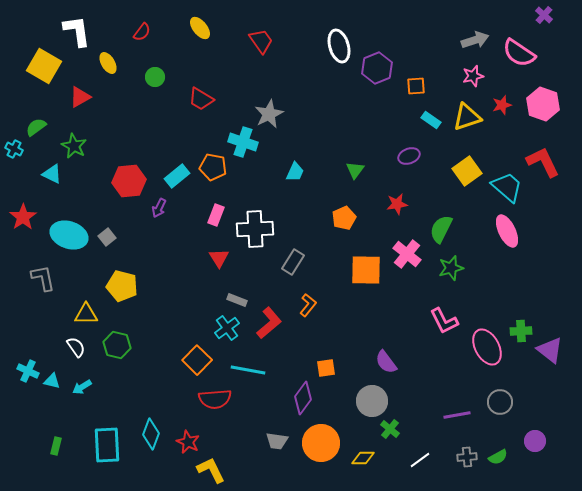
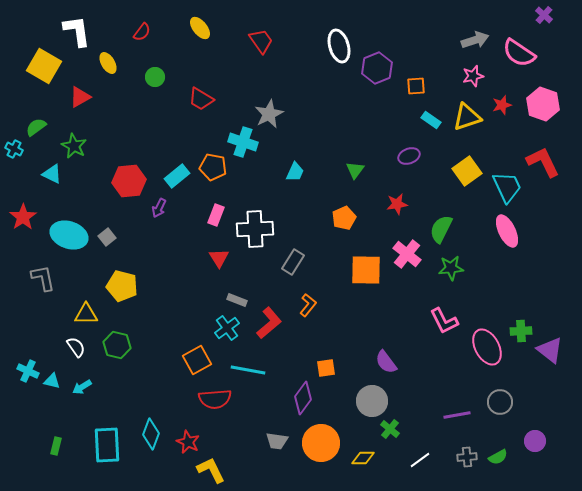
cyan trapezoid at (507, 187): rotated 24 degrees clockwise
green star at (451, 268): rotated 10 degrees clockwise
orange square at (197, 360): rotated 16 degrees clockwise
